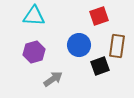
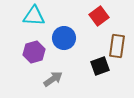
red square: rotated 18 degrees counterclockwise
blue circle: moved 15 px left, 7 px up
